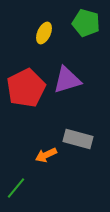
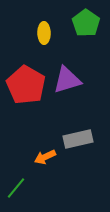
green pentagon: rotated 20 degrees clockwise
yellow ellipse: rotated 25 degrees counterclockwise
red pentagon: moved 3 px up; rotated 15 degrees counterclockwise
gray rectangle: rotated 28 degrees counterclockwise
orange arrow: moved 1 px left, 2 px down
